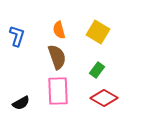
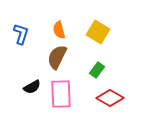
blue L-shape: moved 4 px right, 2 px up
brown semicircle: rotated 135 degrees counterclockwise
pink rectangle: moved 3 px right, 3 px down
red diamond: moved 6 px right
black semicircle: moved 11 px right, 16 px up
